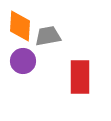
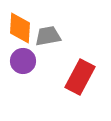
orange diamond: moved 2 px down
red rectangle: rotated 28 degrees clockwise
